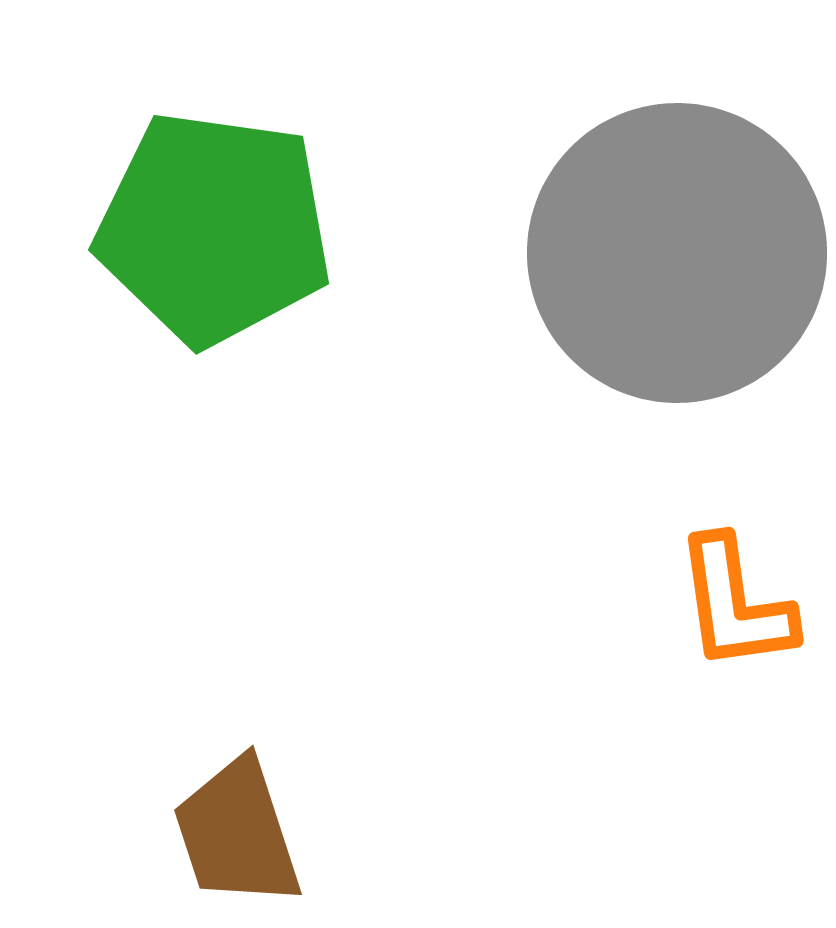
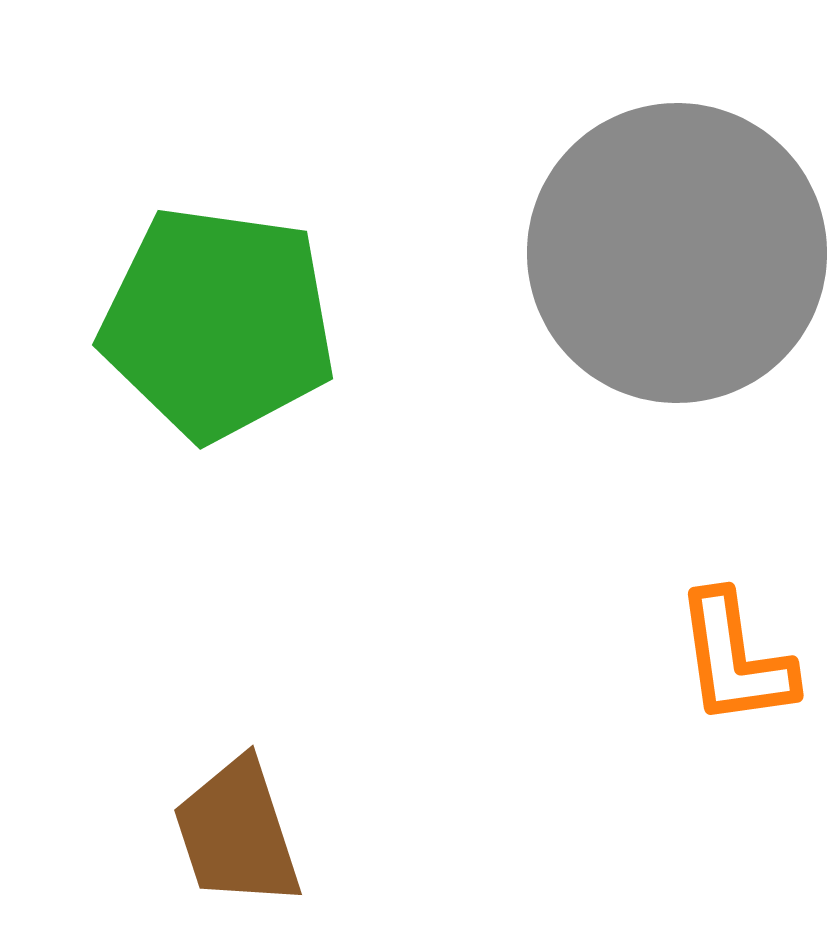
green pentagon: moved 4 px right, 95 px down
orange L-shape: moved 55 px down
